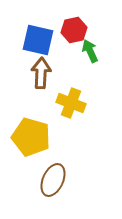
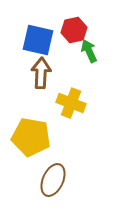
green arrow: moved 1 px left
yellow pentagon: rotated 6 degrees counterclockwise
